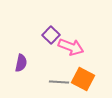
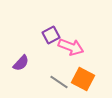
purple square: rotated 18 degrees clockwise
purple semicircle: rotated 30 degrees clockwise
gray line: rotated 30 degrees clockwise
